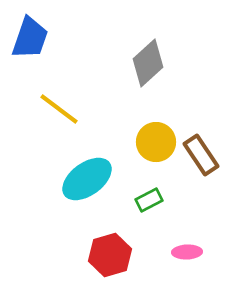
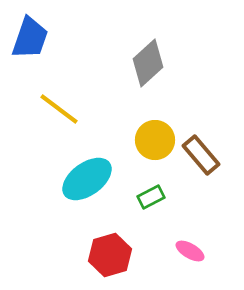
yellow circle: moved 1 px left, 2 px up
brown rectangle: rotated 6 degrees counterclockwise
green rectangle: moved 2 px right, 3 px up
pink ellipse: moved 3 px right, 1 px up; rotated 32 degrees clockwise
